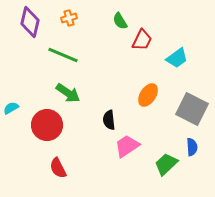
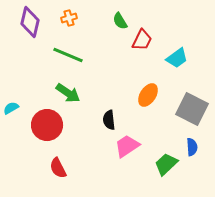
green line: moved 5 px right
